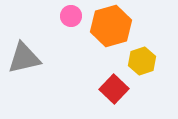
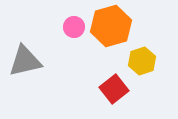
pink circle: moved 3 px right, 11 px down
gray triangle: moved 1 px right, 3 px down
red square: rotated 8 degrees clockwise
